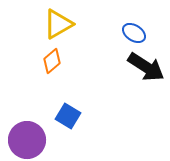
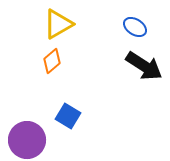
blue ellipse: moved 1 px right, 6 px up
black arrow: moved 2 px left, 1 px up
